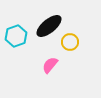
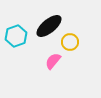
pink semicircle: moved 3 px right, 4 px up
